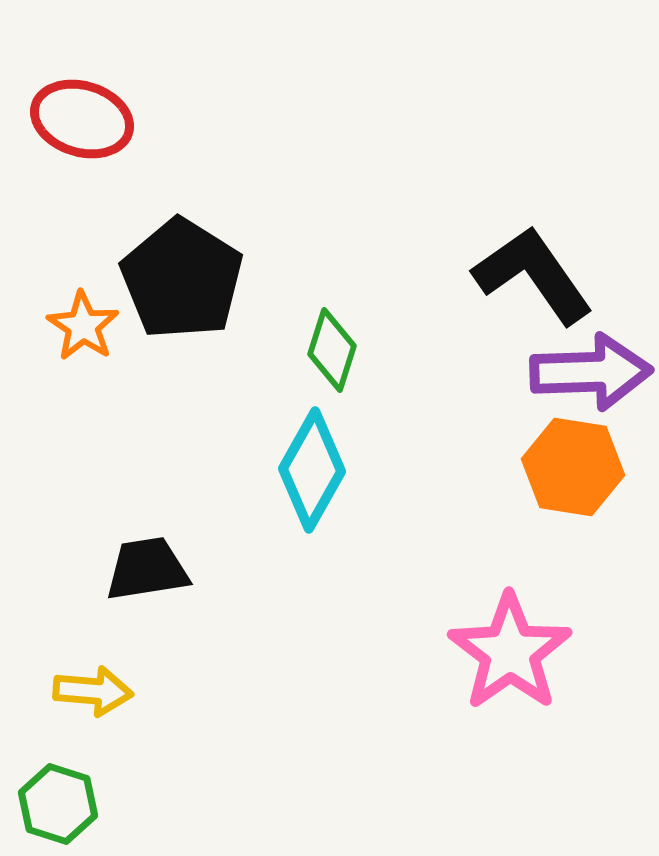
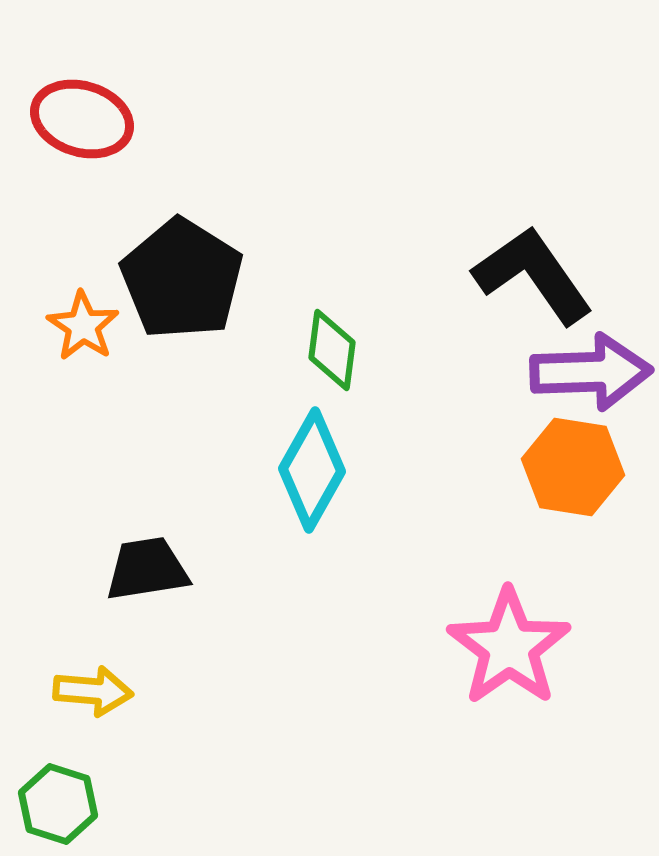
green diamond: rotated 10 degrees counterclockwise
pink star: moved 1 px left, 5 px up
